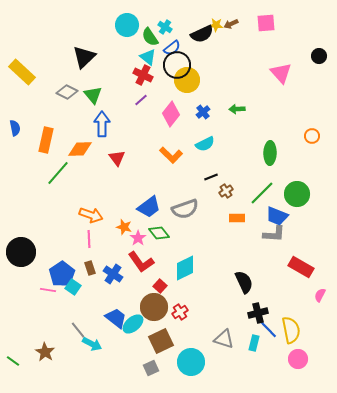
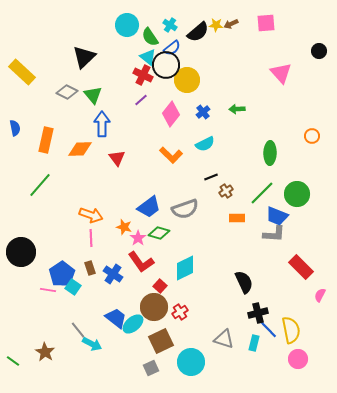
cyan cross at (165, 27): moved 5 px right, 2 px up
black semicircle at (202, 34): moved 4 px left, 2 px up; rotated 15 degrees counterclockwise
black circle at (319, 56): moved 5 px up
black circle at (177, 65): moved 11 px left
green line at (58, 173): moved 18 px left, 12 px down
green diamond at (159, 233): rotated 35 degrees counterclockwise
pink line at (89, 239): moved 2 px right, 1 px up
red rectangle at (301, 267): rotated 15 degrees clockwise
